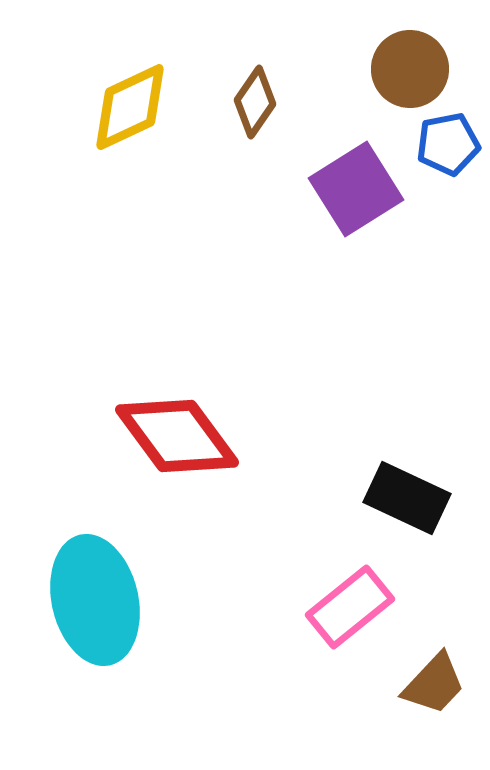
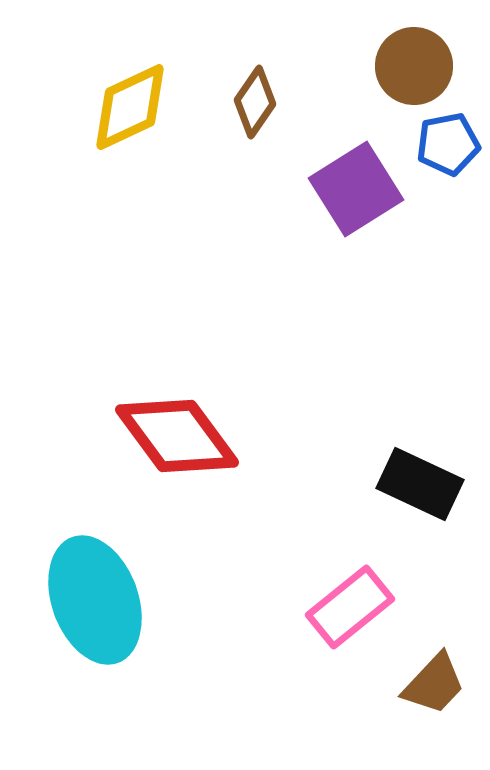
brown circle: moved 4 px right, 3 px up
black rectangle: moved 13 px right, 14 px up
cyan ellipse: rotated 7 degrees counterclockwise
